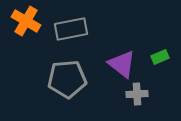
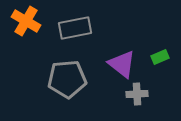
gray rectangle: moved 4 px right, 1 px up
